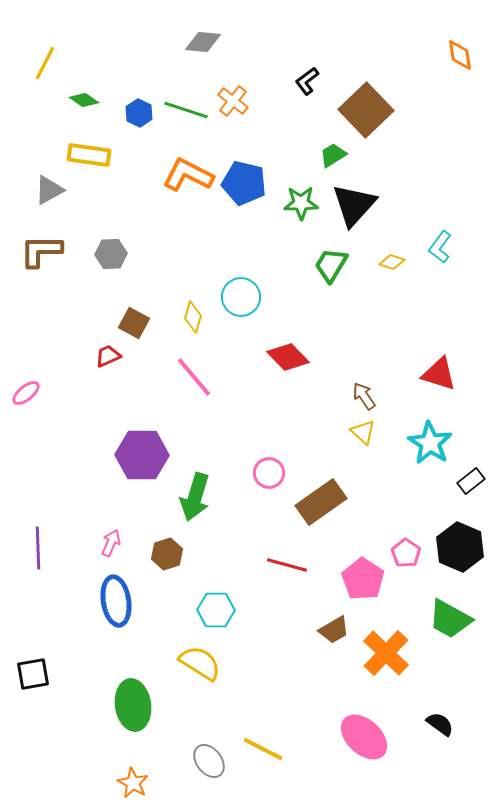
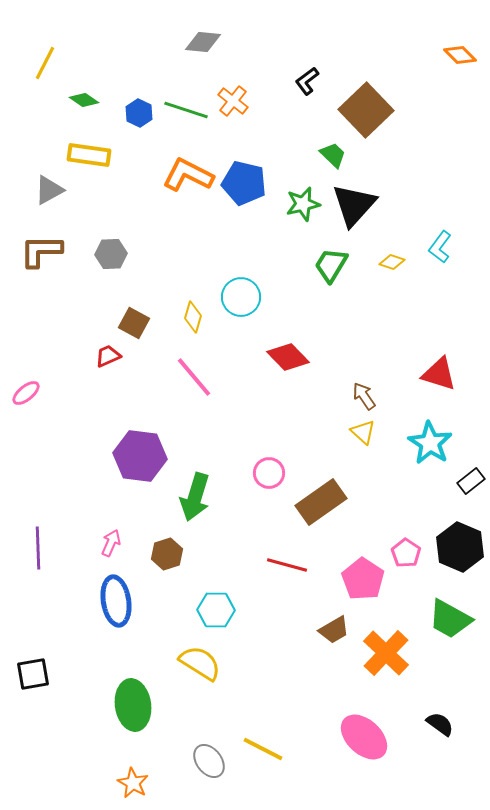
orange diamond at (460, 55): rotated 36 degrees counterclockwise
green trapezoid at (333, 155): rotated 76 degrees clockwise
green star at (301, 203): moved 2 px right, 1 px down; rotated 12 degrees counterclockwise
purple hexagon at (142, 455): moved 2 px left, 1 px down; rotated 6 degrees clockwise
